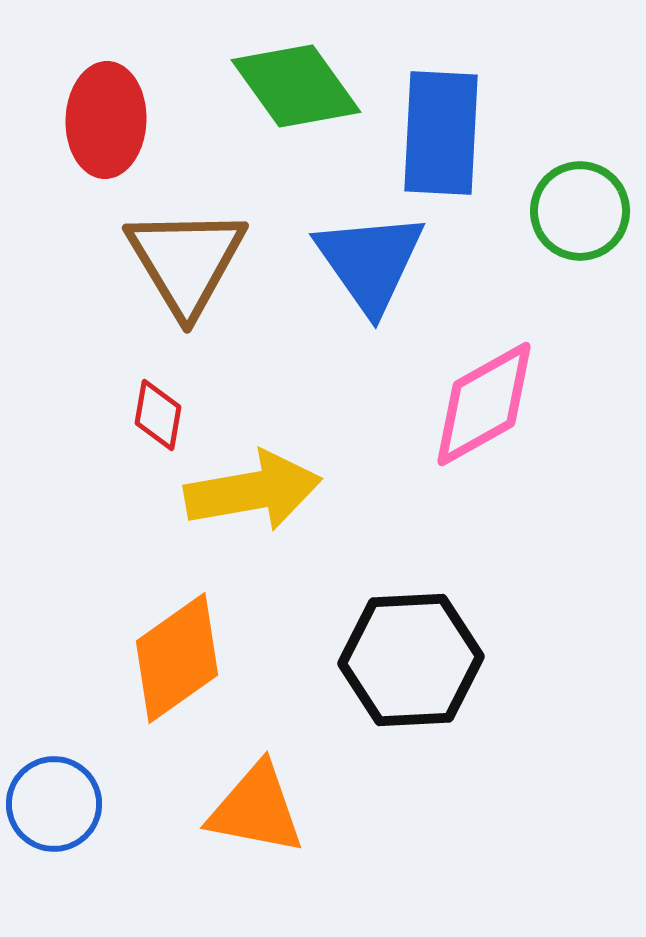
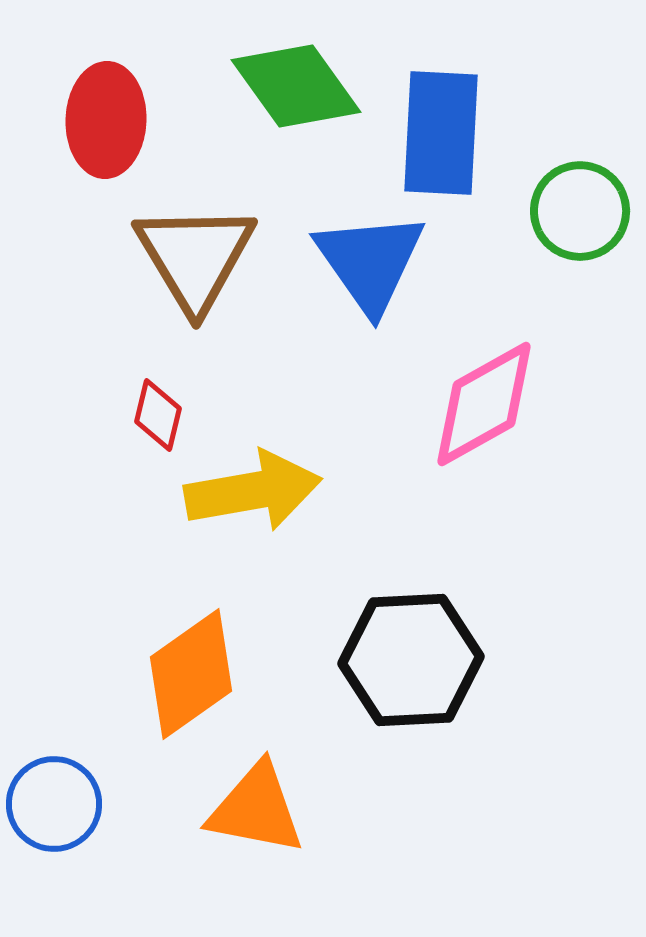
brown triangle: moved 9 px right, 4 px up
red diamond: rotated 4 degrees clockwise
orange diamond: moved 14 px right, 16 px down
